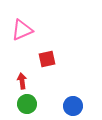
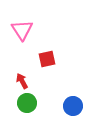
pink triangle: rotated 40 degrees counterclockwise
red arrow: rotated 21 degrees counterclockwise
green circle: moved 1 px up
